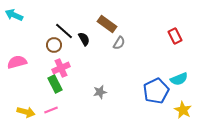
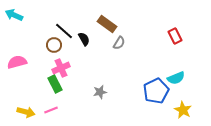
cyan semicircle: moved 3 px left, 1 px up
